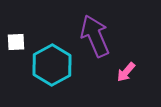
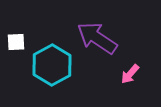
purple arrow: moved 2 px right, 2 px down; rotated 33 degrees counterclockwise
pink arrow: moved 4 px right, 2 px down
